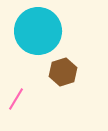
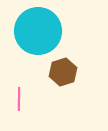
pink line: moved 3 px right; rotated 30 degrees counterclockwise
